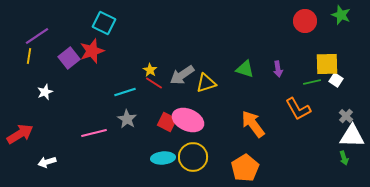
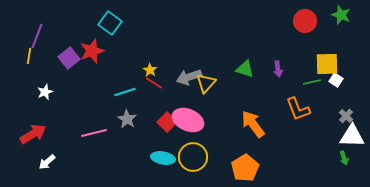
cyan square: moved 6 px right; rotated 10 degrees clockwise
purple line: rotated 35 degrees counterclockwise
gray arrow: moved 7 px right, 2 px down; rotated 15 degrees clockwise
yellow triangle: rotated 30 degrees counterclockwise
orange L-shape: rotated 8 degrees clockwise
red square: rotated 18 degrees clockwise
red arrow: moved 13 px right
cyan ellipse: rotated 15 degrees clockwise
white arrow: rotated 24 degrees counterclockwise
